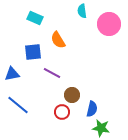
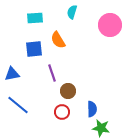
cyan semicircle: moved 10 px left, 1 px down; rotated 24 degrees clockwise
cyan rectangle: rotated 28 degrees counterclockwise
pink circle: moved 1 px right, 1 px down
blue square: moved 1 px right, 3 px up
purple line: rotated 42 degrees clockwise
brown circle: moved 4 px left, 4 px up
blue semicircle: rotated 14 degrees counterclockwise
